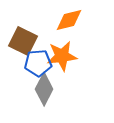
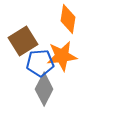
orange diamond: moved 1 px left, 1 px up; rotated 68 degrees counterclockwise
brown square: rotated 32 degrees clockwise
blue pentagon: moved 2 px right
